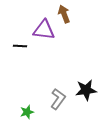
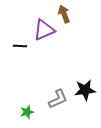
purple triangle: rotated 30 degrees counterclockwise
black star: moved 1 px left
gray L-shape: rotated 30 degrees clockwise
